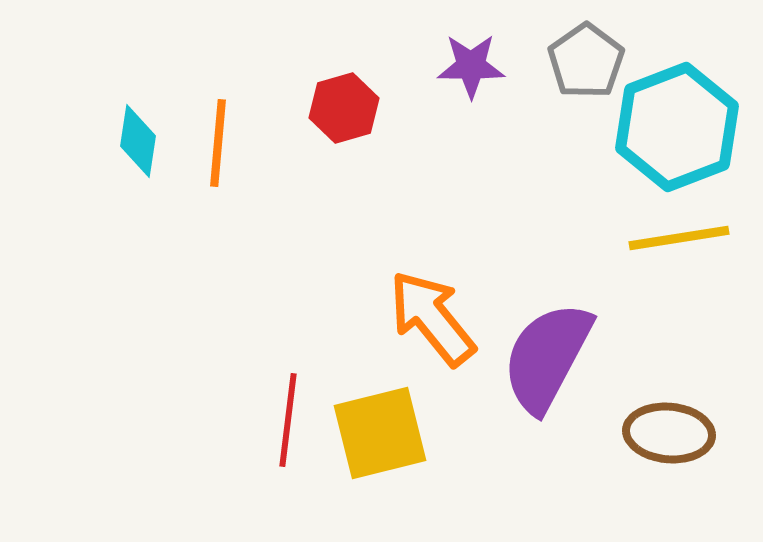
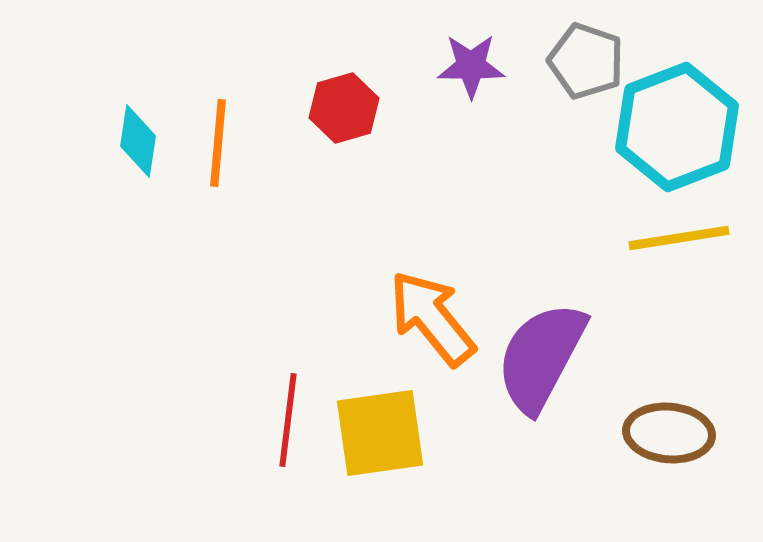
gray pentagon: rotated 18 degrees counterclockwise
purple semicircle: moved 6 px left
yellow square: rotated 6 degrees clockwise
